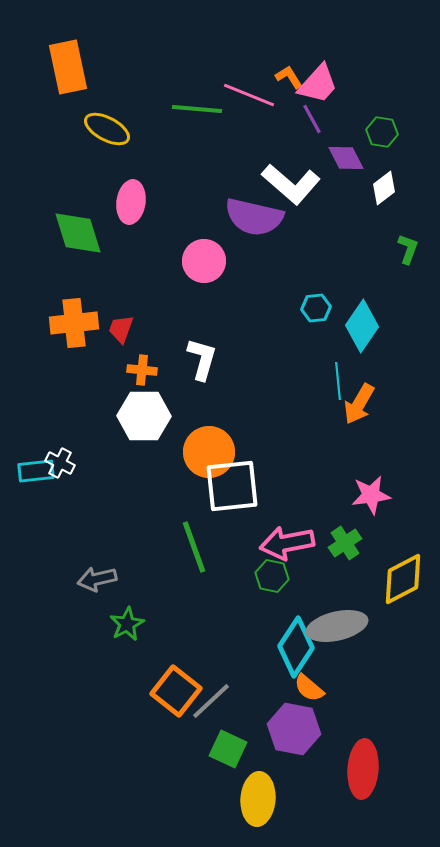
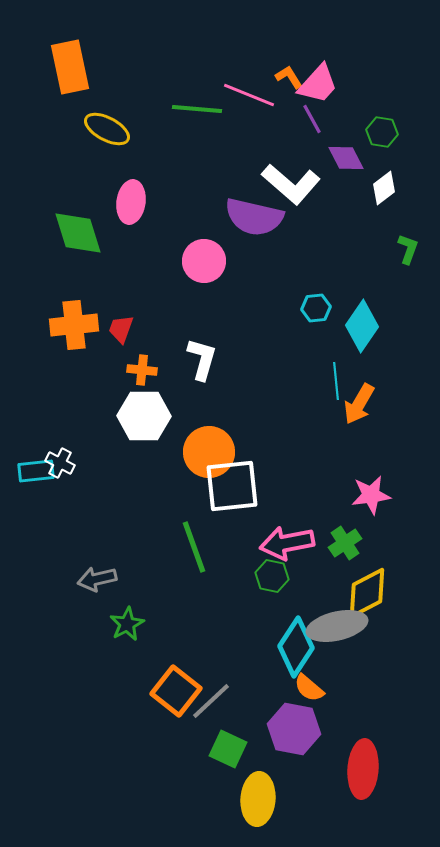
orange rectangle at (68, 67): moved 2 px right
orange cross at (74, 323): moved 2 px down
cyan line at (338, 381): moved 2 px left
yellow diamond at (403, 579): moved 36 px left, 14 px down
